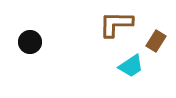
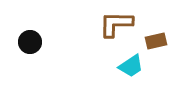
brown rectangle: rotated 45 degrees clockwise
